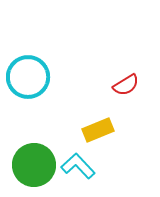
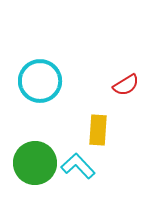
cyan circle: moved 12 px right, 4 px down
yellow rectangle: rotated 64 degrees counterclockwise
green circle: moved 1 px right, 2 px up
